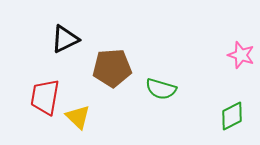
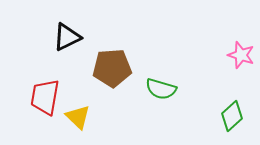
black triangle: moved 2 px right, 2 px up
green diamond: rotated 16 degrees counterclockwise
